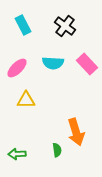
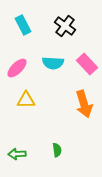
orange arrow: moved 8 px right, 28 px up
